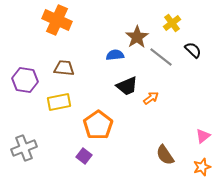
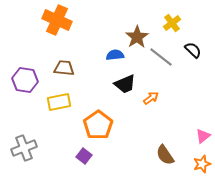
black trapezoid: moved 2 px left, 2 px up
orange star: moved 3 px up
